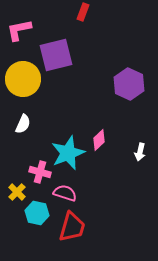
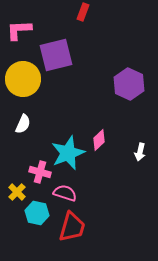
pink L-shape: rotated 8 degrees clockwise
